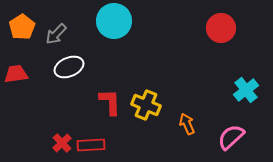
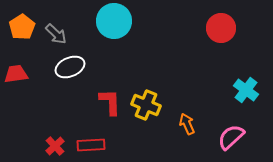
gray arrow: rotated 90 degrees counterclockwise
white ellipse: moved 1 px right
cyan cross: rotated 15 degrees counterclockwise
red cross: moved 7 px left, 3 px down
